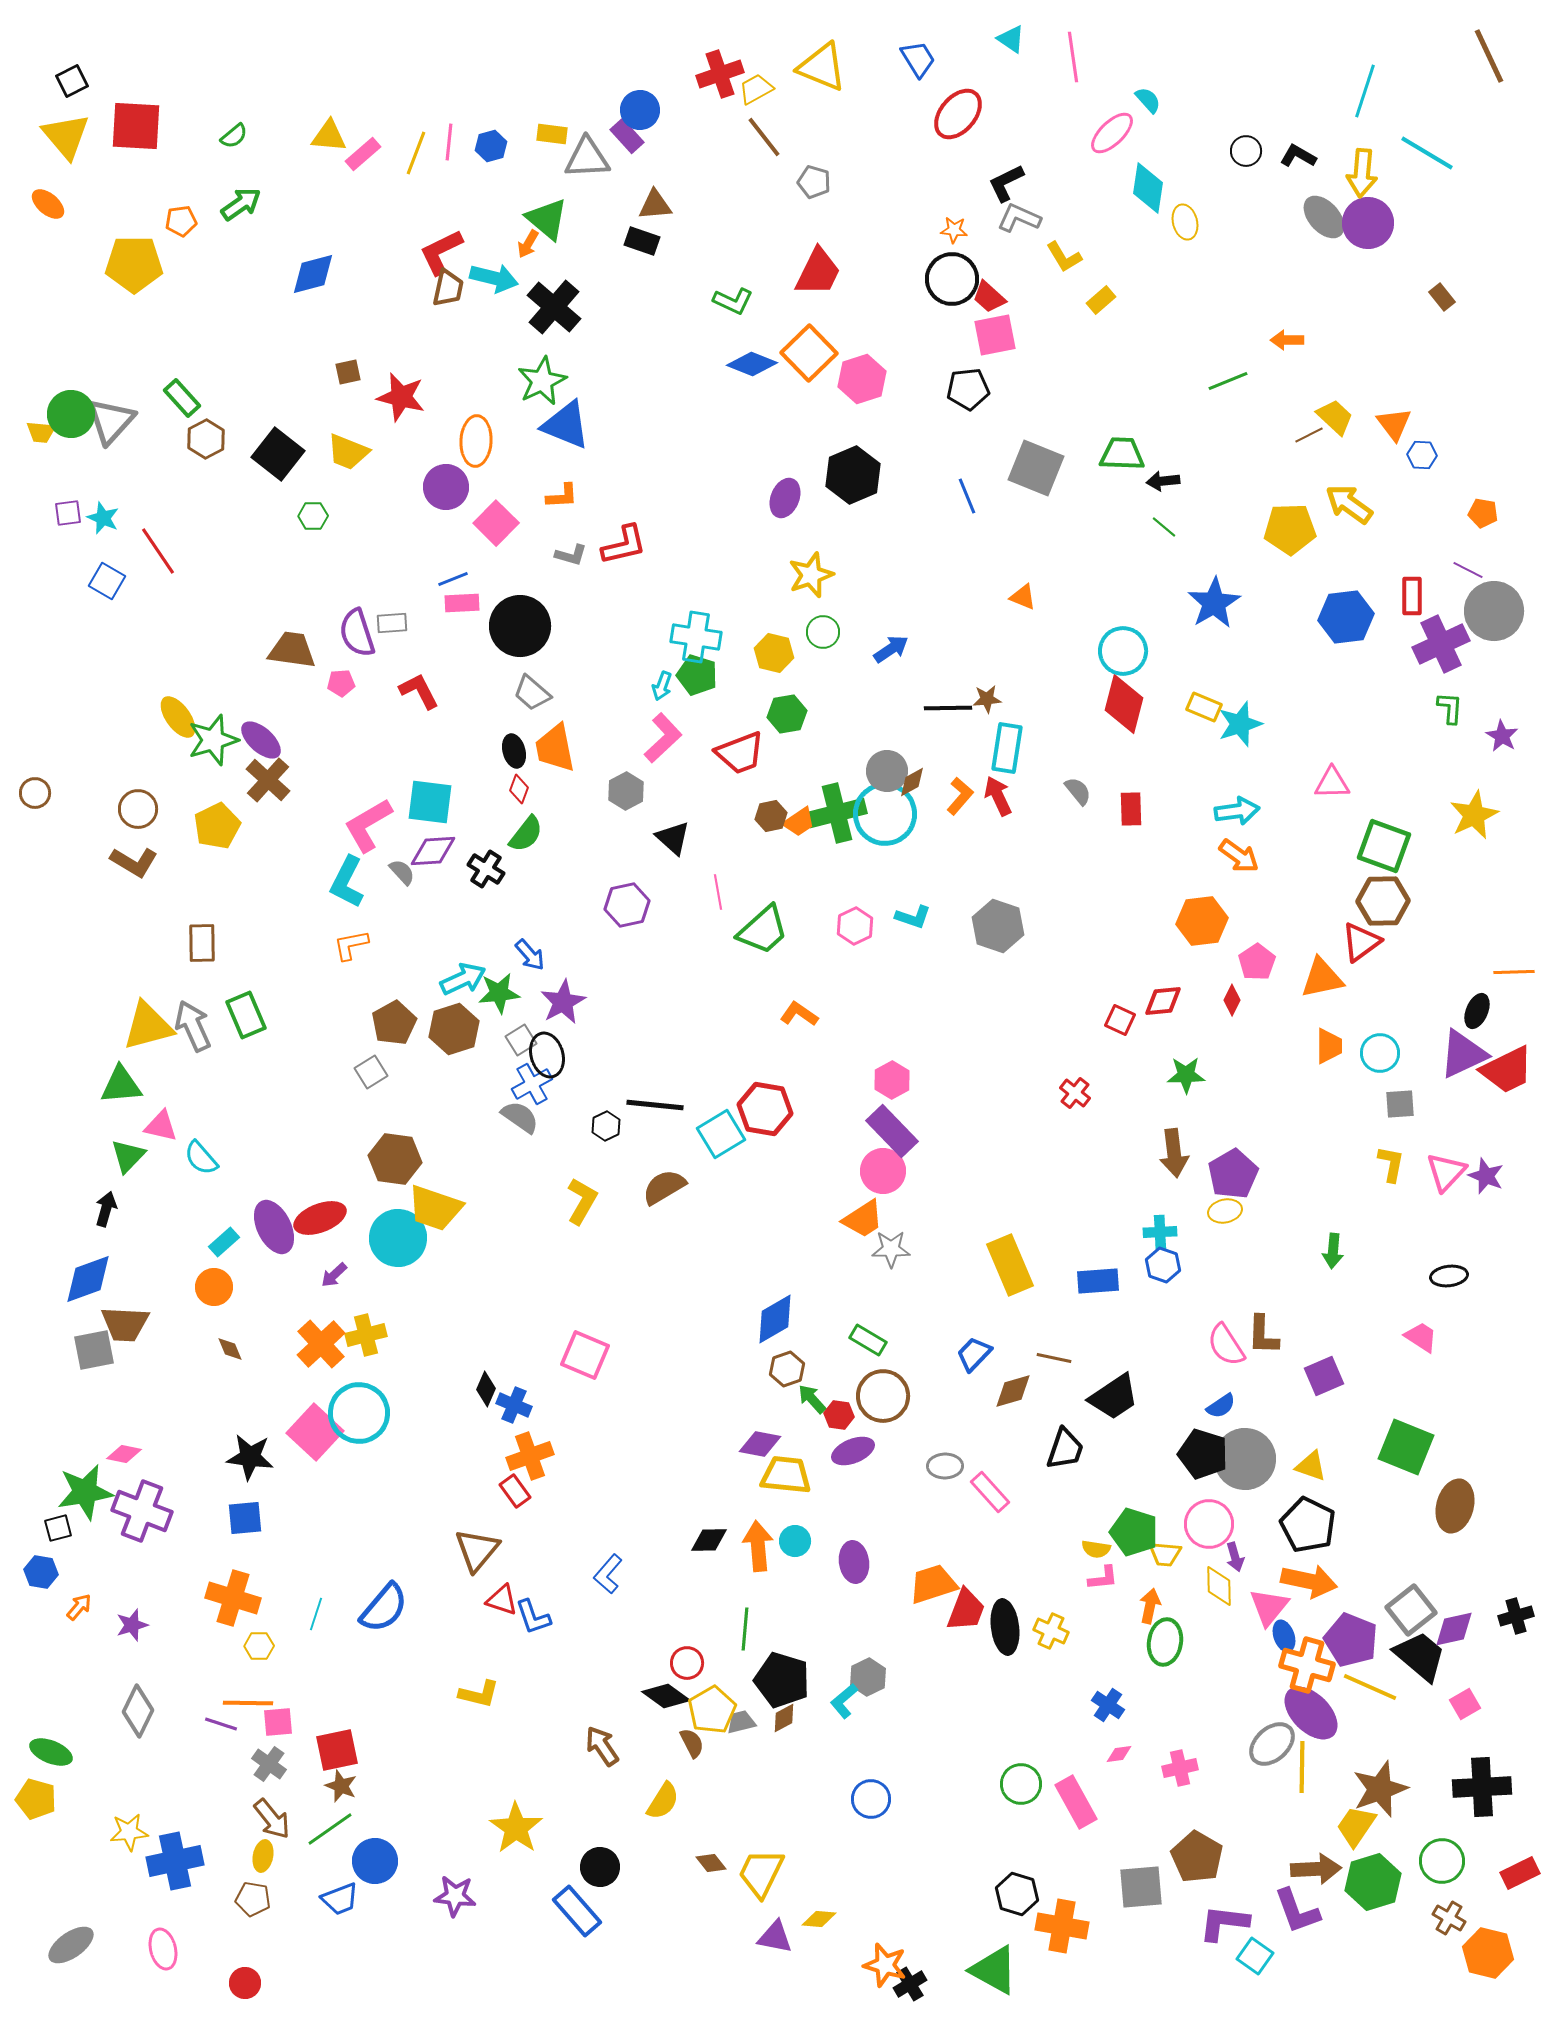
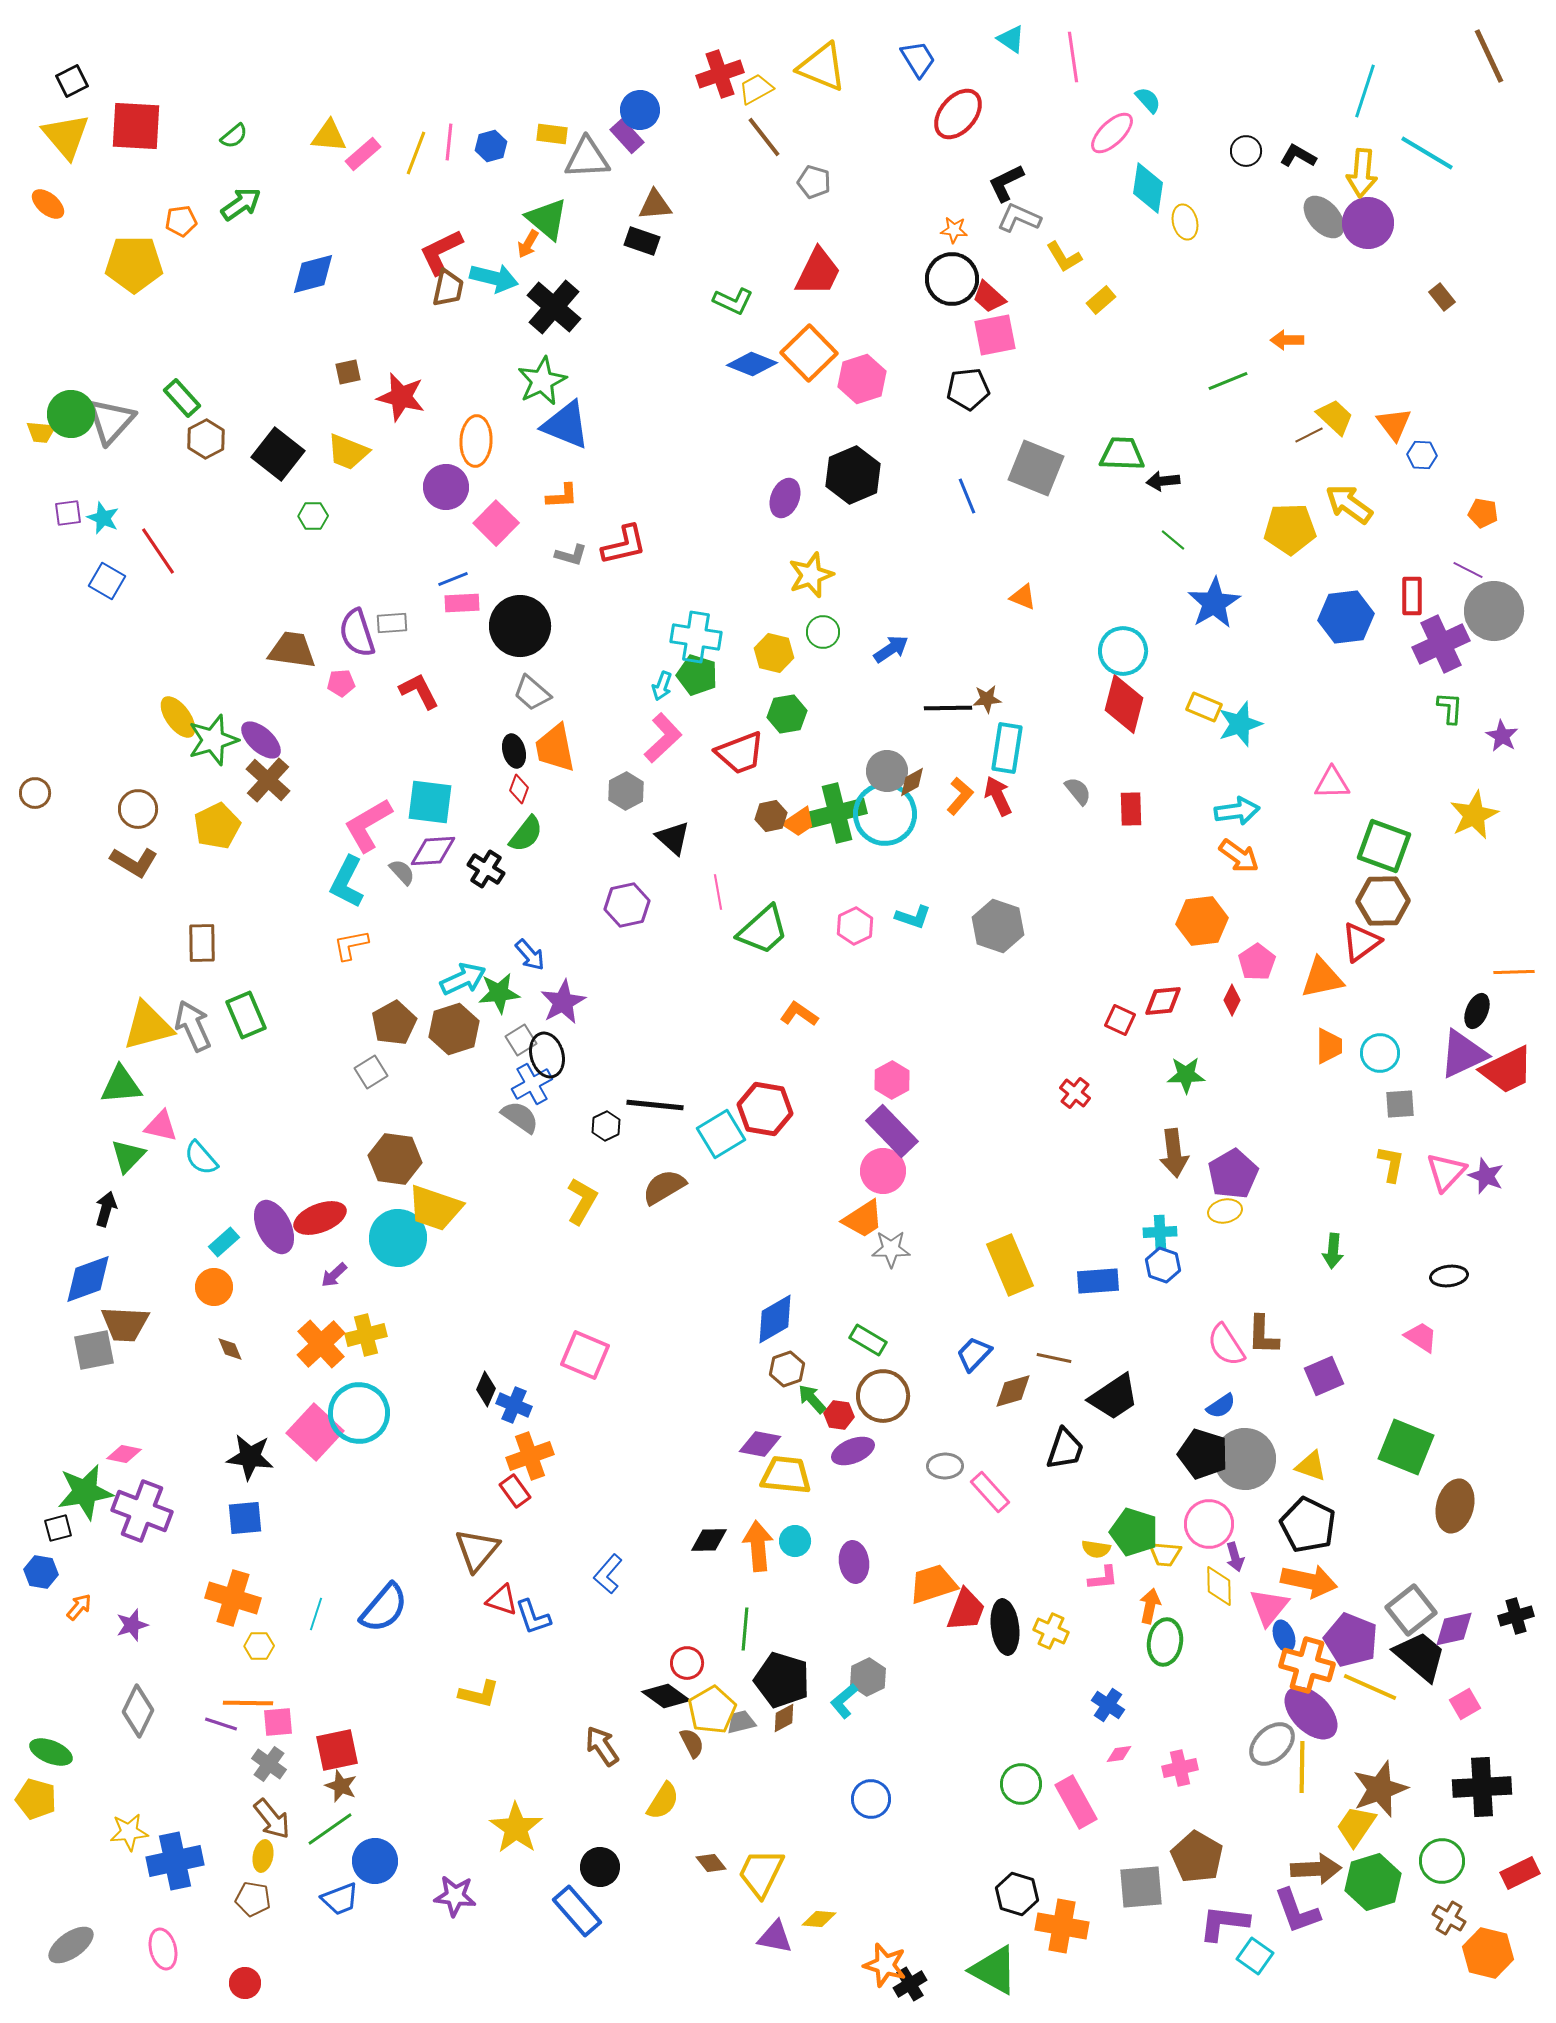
green line at (1164, 527): moved 9 px right, 13 px down
